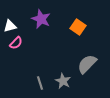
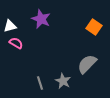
orange square: moved 16 px right
pink semicircle: rotated 104 degrees counterclockwise
